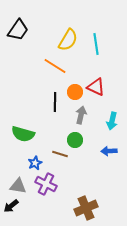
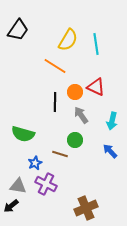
gray arrow: rotated 48 degrees counterclockwise
blue arrow: moved 1 px right; rotated 49 degrees clockwise
